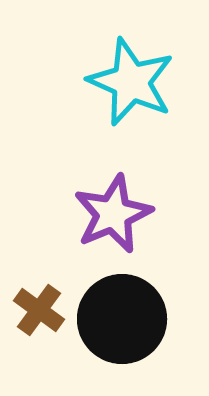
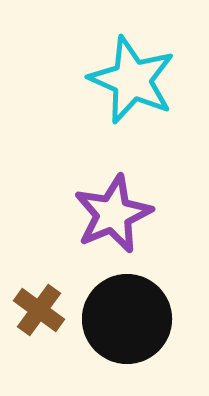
cyan star: moved 1 px right, 2 px up
black circle: moved 5 px right
